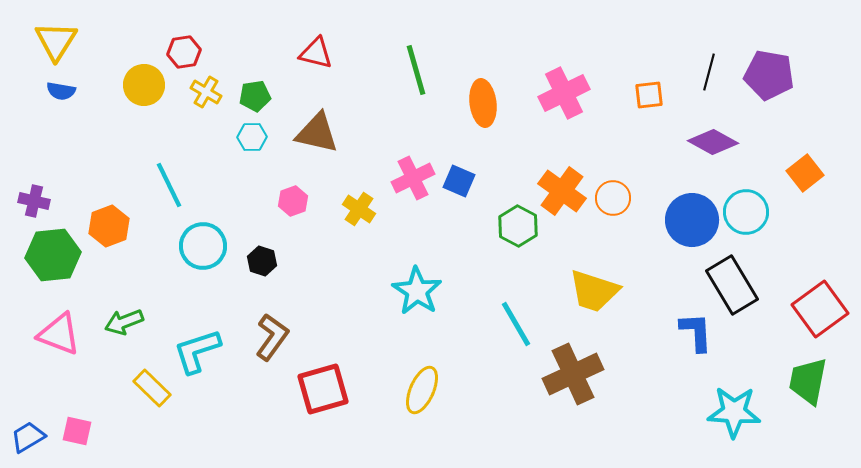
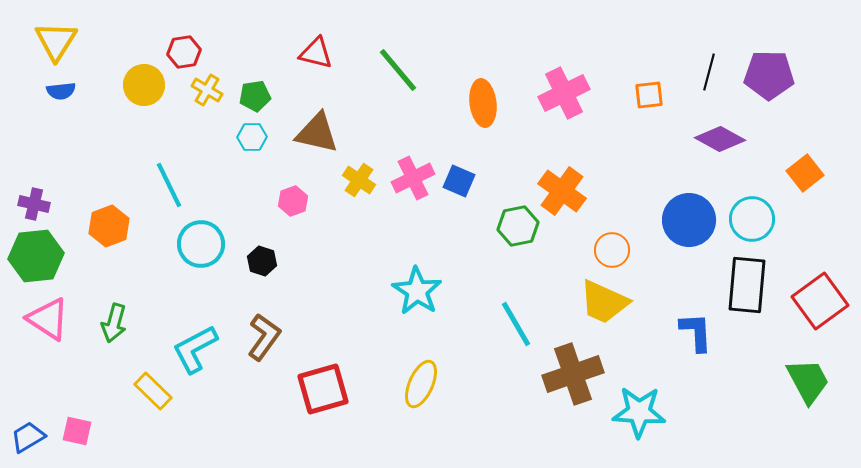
green line at (416, 70): moved 18 px left; rotated 24 degrees counterclockwise
purple pentagon at (769, 75): rotated 9 degrees counterclockwise
blue semicircle at (61, 91): rotated 16 degrees counterclockwise
yellow cross at (206, 92): moved 1 px right, 2 px up
purple diamond at (713, 142): moved 7 px right, 3 px up
orange circle at (613, 198): moved 1 px left, 52 px down
purple cross at (34, 201): moved 3 px down
yellow cross at (359, 209): moved 29 px up
cyan circle at (746, 212): moved 6 px right, 7 px down
blue circle at (692, 220): moved 3 px left
green hexagon at (518, 226): rotated 21 degrees clockwise
cyan circle at (203, 246): moved 2 px left, 2 px up
green hexagon at (53, 255): moved 17 px left, 1 px down
black rectangle at (732, 285): moved 15 px right; rotated 36 degrees clockwise
yellow trapezoid at (594, 291): moved 10 px right, 11 px down; rotated 6 degrees clockwise
red square at (820, 309): moved 8 px up
green arrow at (124, 322): moved 10 px left, 1 px down; rotated 54 degrees counterclockwise
pink triangle at (59, 334): moved 11 px left, 15 px up; rotated 12 degrees clockwise
brown L-shape at (272, 337): moved 8 px left
cyan L-shape at (197, 351): moved 2 px left, 2 px up; rotated 10 degrees counterclockwise
brown cross at (573, 374): rotated 6 degrees clockwise
green trapezoid at (808, 381): rotated 141 degrees clockwise
yellow rectangle at (152, 388): moved 1 px right, 3 px down
yellow ellipse at (422, 390): moved 1 px left, 6 px up
cyan star at (734, 412): moved 95 px left
